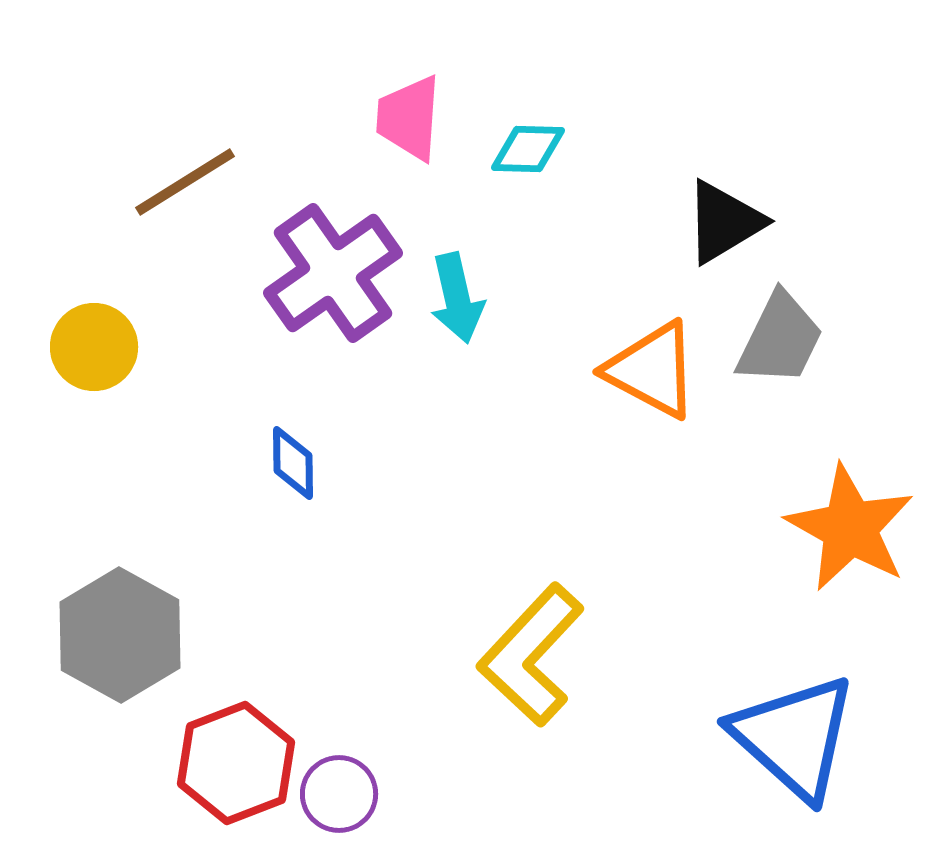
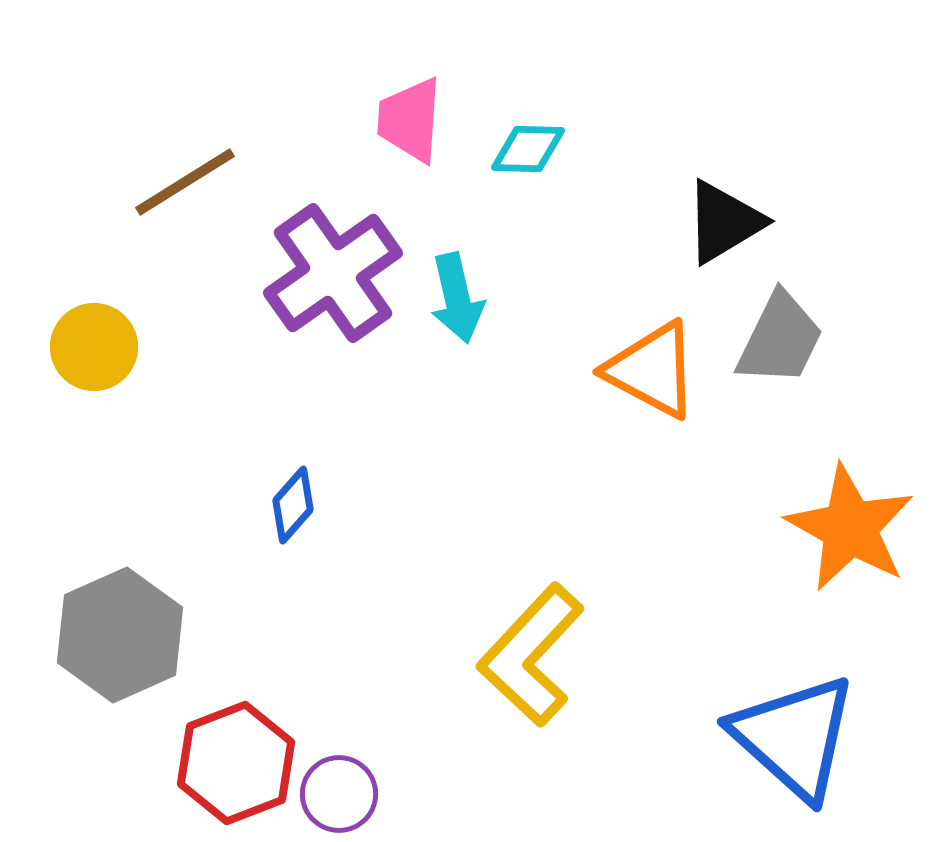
pink trapezoid: moved 1 px right, 2 px down
blue diamond: moved 42 px down; rotated 42 degrees clockwise
gray hexagon: rotated 7 degrees clockwise
